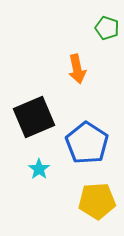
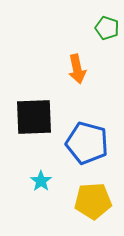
black square: rotated 21 degrees clockwise
blue pentagon: rotated 18 degrees counterclockwise
cyan star: moved 2 px right, 12 px down
yellow pentagon: moved 4 px left
